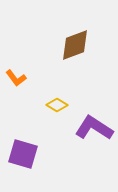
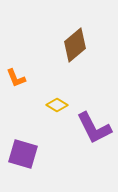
brown diamond: rotated 20 degrees counterclockwise
orange L-shape: rotated 15 degrees clockwise
purple L-shape: rotated 150 degrees counterclockwise
